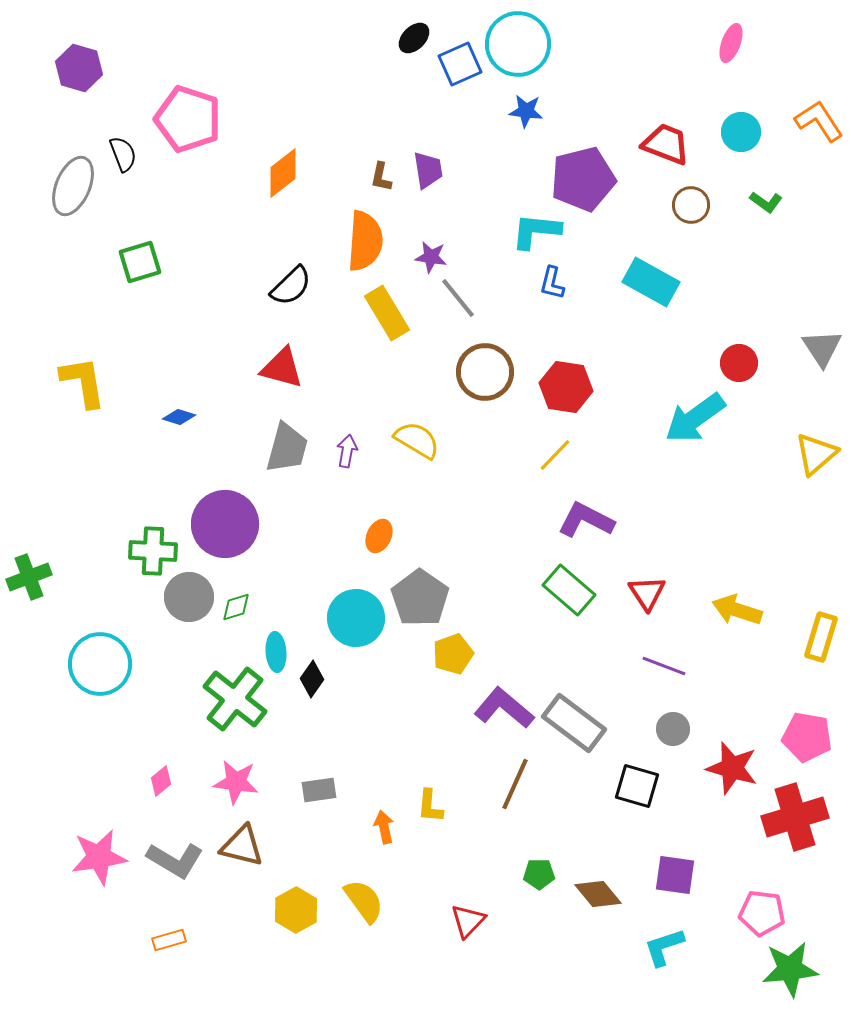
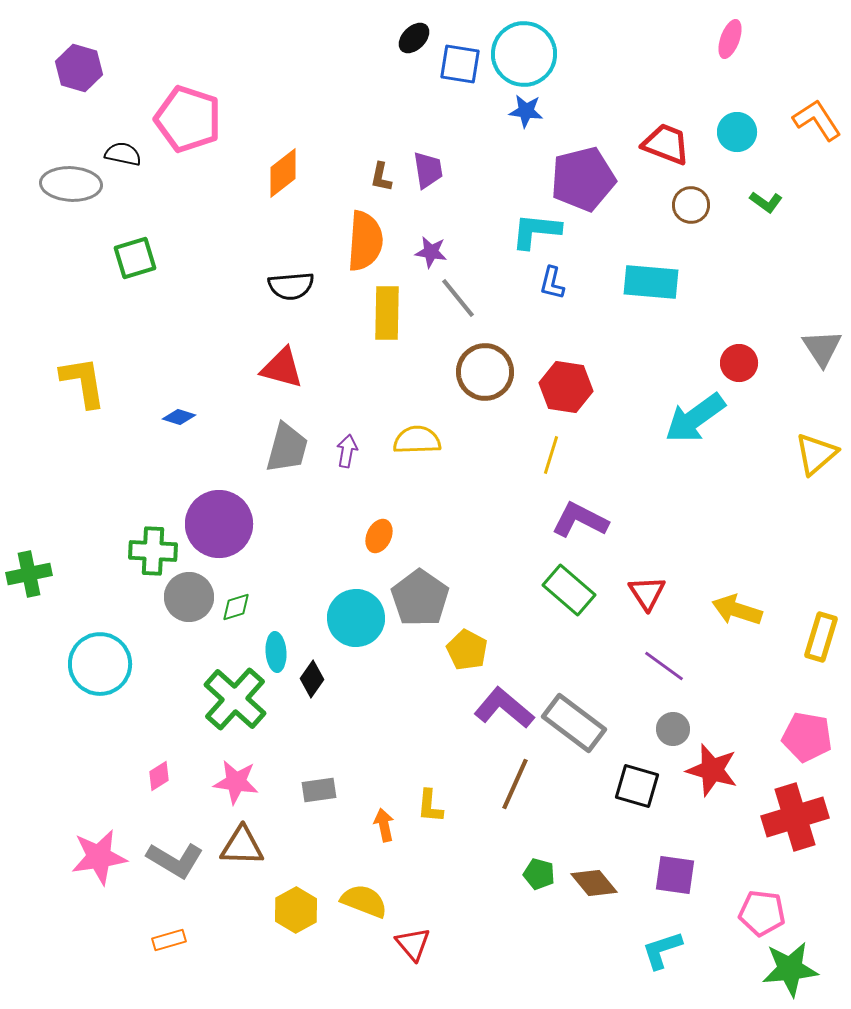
pink ellipse at (731, 43): moved 1 px left, 4 px up
cyan circle at (518, 44): moved 6 px right, 10 px down
blue square at (460, 64): rotated 33 degrees clockwise
orange L-shape at (819, 121): moved 2 px left, 1 px up
cyan circle at (741, 132): moved 4 px left
black semicircle at (123, 154): rotated 57 degrees counterclockwise
gray ellipse at (73, 186): moved 2 px left, 2 px up; rotated 70 degrees clockwise
purple star at (431, 257): moved 5 px up
green square at (140, 262): moved 5 px left, 4 px up
cyan rectangle at (651, 282): rotated 24 degrees counterclockwise
black semicircle at (291, 286): rotated 39 degrees clockwise
yellow rectangle at (387, 313): rotated 32 degrees clockwise
yellow semicircle at (417, 440): rotated 33 degrees counterclockwise
yellow line at (555, 455): moved 4 px left; rotated 27 degrees counterclockwise
purple L-shape at (586, 520): moved 6 px left
purple circle at (225, 524): moved 6 px left
green cross at (29, 577): moved 3 px up; rotated 9 degrees clockwise
yellow pentagon at (453, 654): moved 14 px right, 4 px up; rotated 24 degrees counterclockwise
purple line at (664, 666): rotated 15 degrees clockwise
green cross at (235, 699): rotated 4 degrees clockwise
red star at (732, 768): moved 20 px left, 2 px down
pink diamond at (161, 781): moved 2 px left, 5 px up; rotated 8 degrees clockwise
orange arrow at (384, 827): moved 2 px up
brown triangle at (242, 846): rotated 12 degrees counterclockwise
green pentagon at (539, 874): rotated 16 degrees clockwise
brown diamond at (598, 894): moved 4 px left, 11 px up
yellow semicircle at (364, 901): rotated 33 degrees counterclockwise
red triangle at (468, 921): moved 55 px left, 23 px down; rotated 24 degrees counterclockwise
cyan L-shape at (664, 947): moved 2 px left, 3 px down
